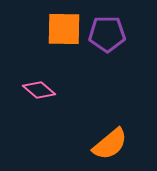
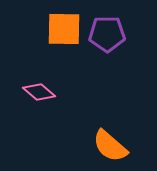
pink diamond: moved 2 px down
orange semicircle: moved 2 px down; rotated 81 degrees clockwise
